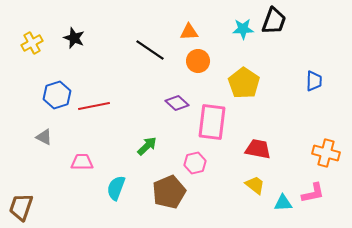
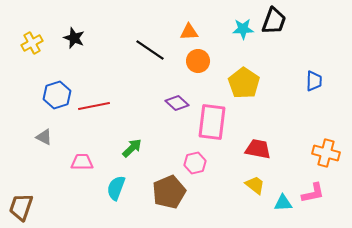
green arrow: moved 15 px left, 2 px down
